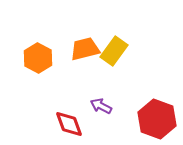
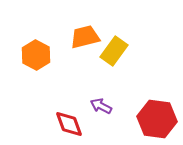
orange trapezoid: moved 12 px up
orange hexagon: moved 2 px left, 3 px up
red hexagon: rotated 12 degrees counterclockwise
